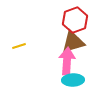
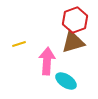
yellow line: moved 2 px up
pink arrow: moved 20 px left
cyan ellipse: moved 7 px left, 1 px down; rotated 35 degrees clockwise
